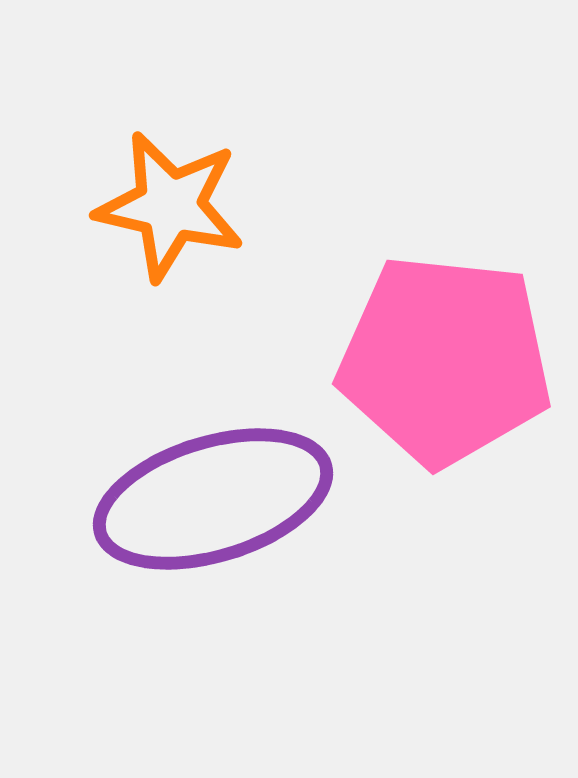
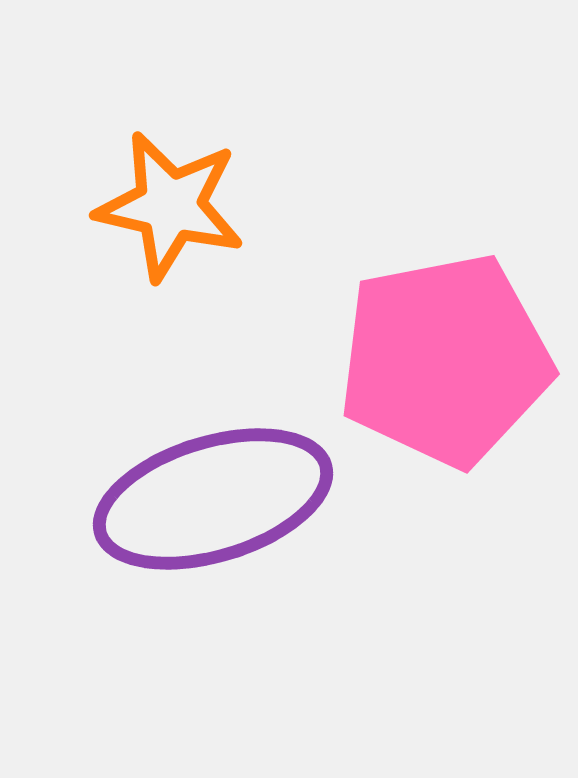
pink pentagon: rotated 17 degrees counterclockwise
